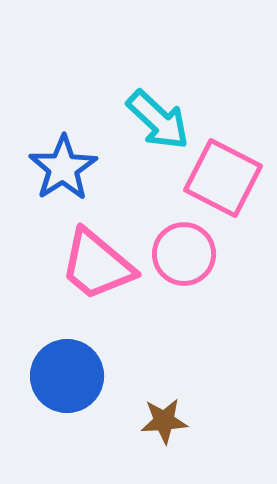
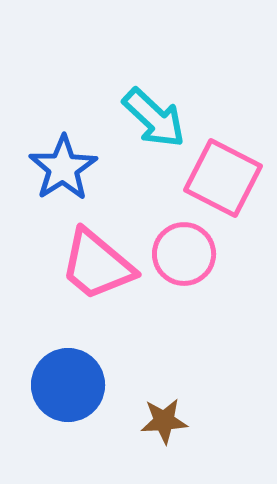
cyan arrow: moved 4 px left, 2 px up
blue circle: moved 1 px right, 9 px down
